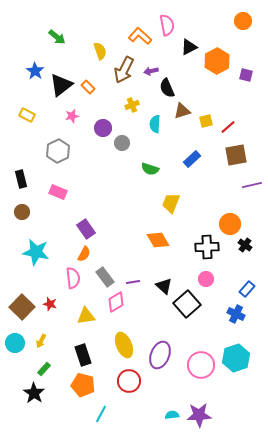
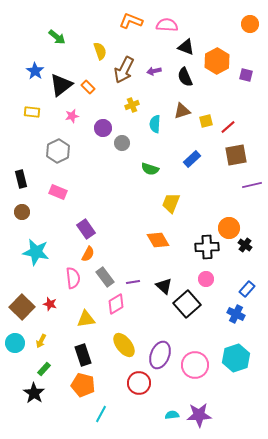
orange circle at (243, 21): moved 7 px right, 3 px down
pink semicircle at (167, 25): rotated 75 degrees counterclockwise
orange L-shape at (140, 36): moved 9 px left, 15 px up; rotated 20 degrees counterclockwise
black triangle at (189, 47): moved 3 px left; rotated 48 degrees clockwise
purple arrow at (151, 71): moved 3 px right
black semicircle at (167, 88): moved 18 px right, 11 px up
yellow rectangle at (27, 115): moved 5 px right, 3 px up; rotated 21 degrees counterclockwise
orange circle at (230, 224): moved 1 px left, 4 px down
orange semicircle at (84, 254): moved 4 px right
pink diamond at (116, 302): moved 2 px down
yellow triangle at (86, 316): moved 3 px down
yellow ellipse at (124, 345): rotated 15 degrees counterclockwise
pink circle at (201, 365): moved 6 px left
red circle at (129, 381): moved 10 px right, 2 px down
